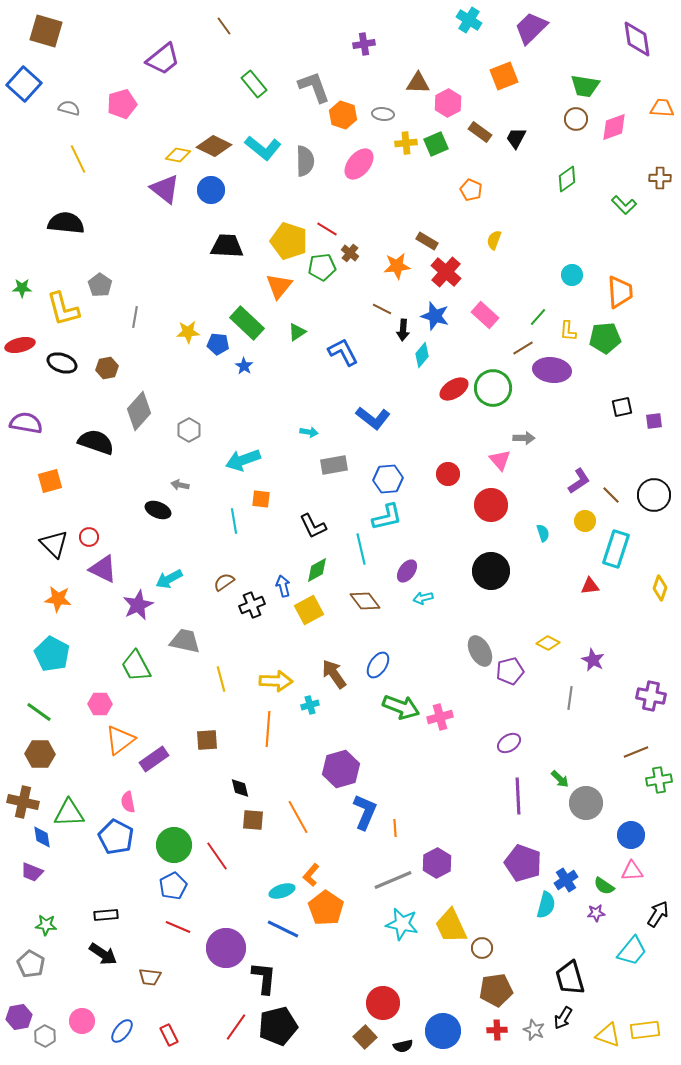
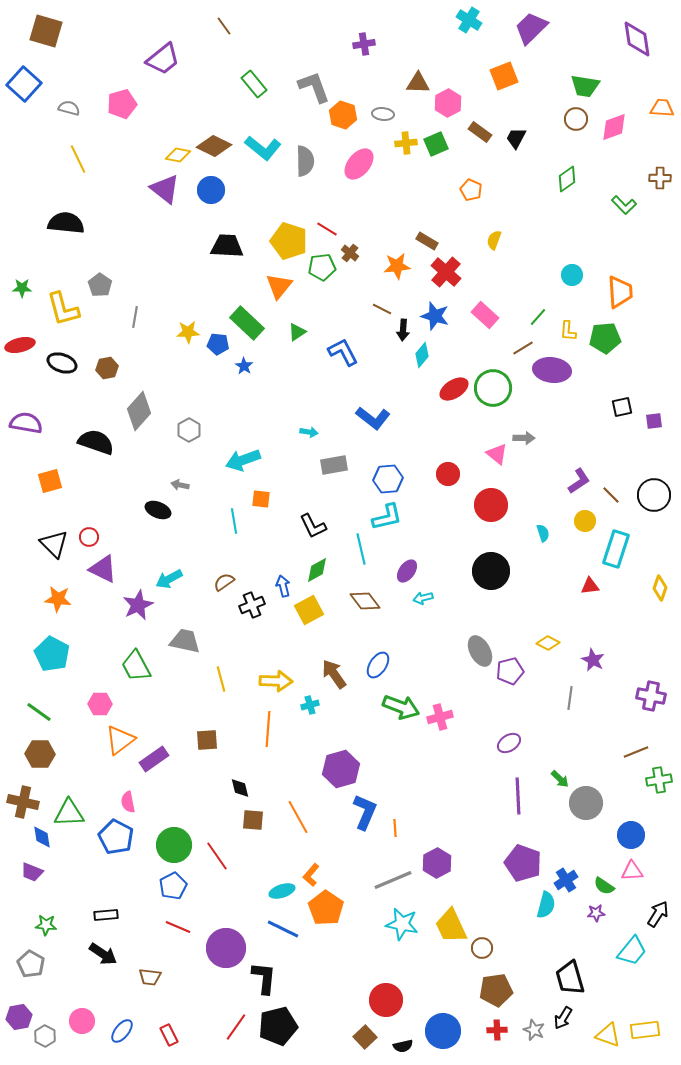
pink triangle at (500, 460): moved 3 px left, 6 px up; rotated 10 degrees counterclockwise
red circle at (383, 1003): moved 3 px right, 3 px up
